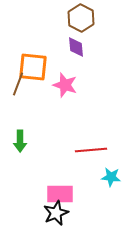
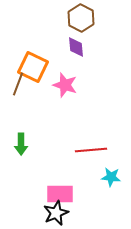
orange square: rotated 20 degrees clockwise
green arrow: moved 1 px right, 3 px down
